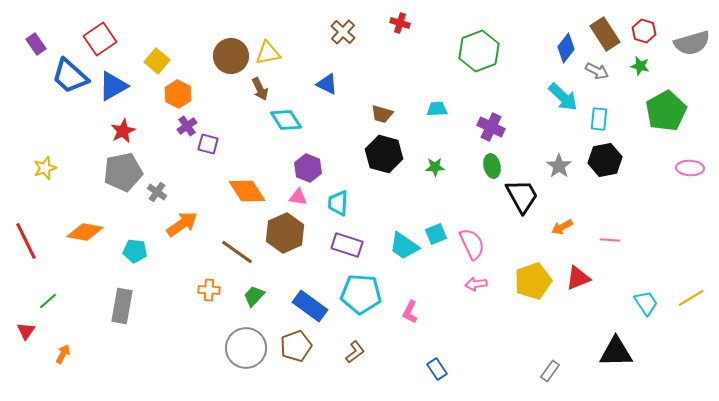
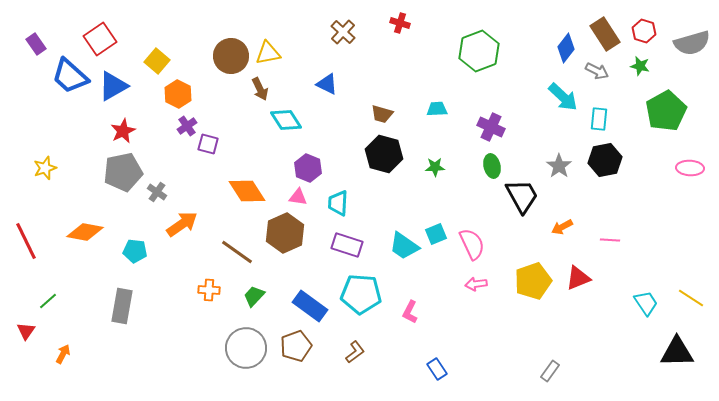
yellow line at (691, 298): rotated 64 degrees clockwise
black triangle at (616, 352): moved 61 px right
